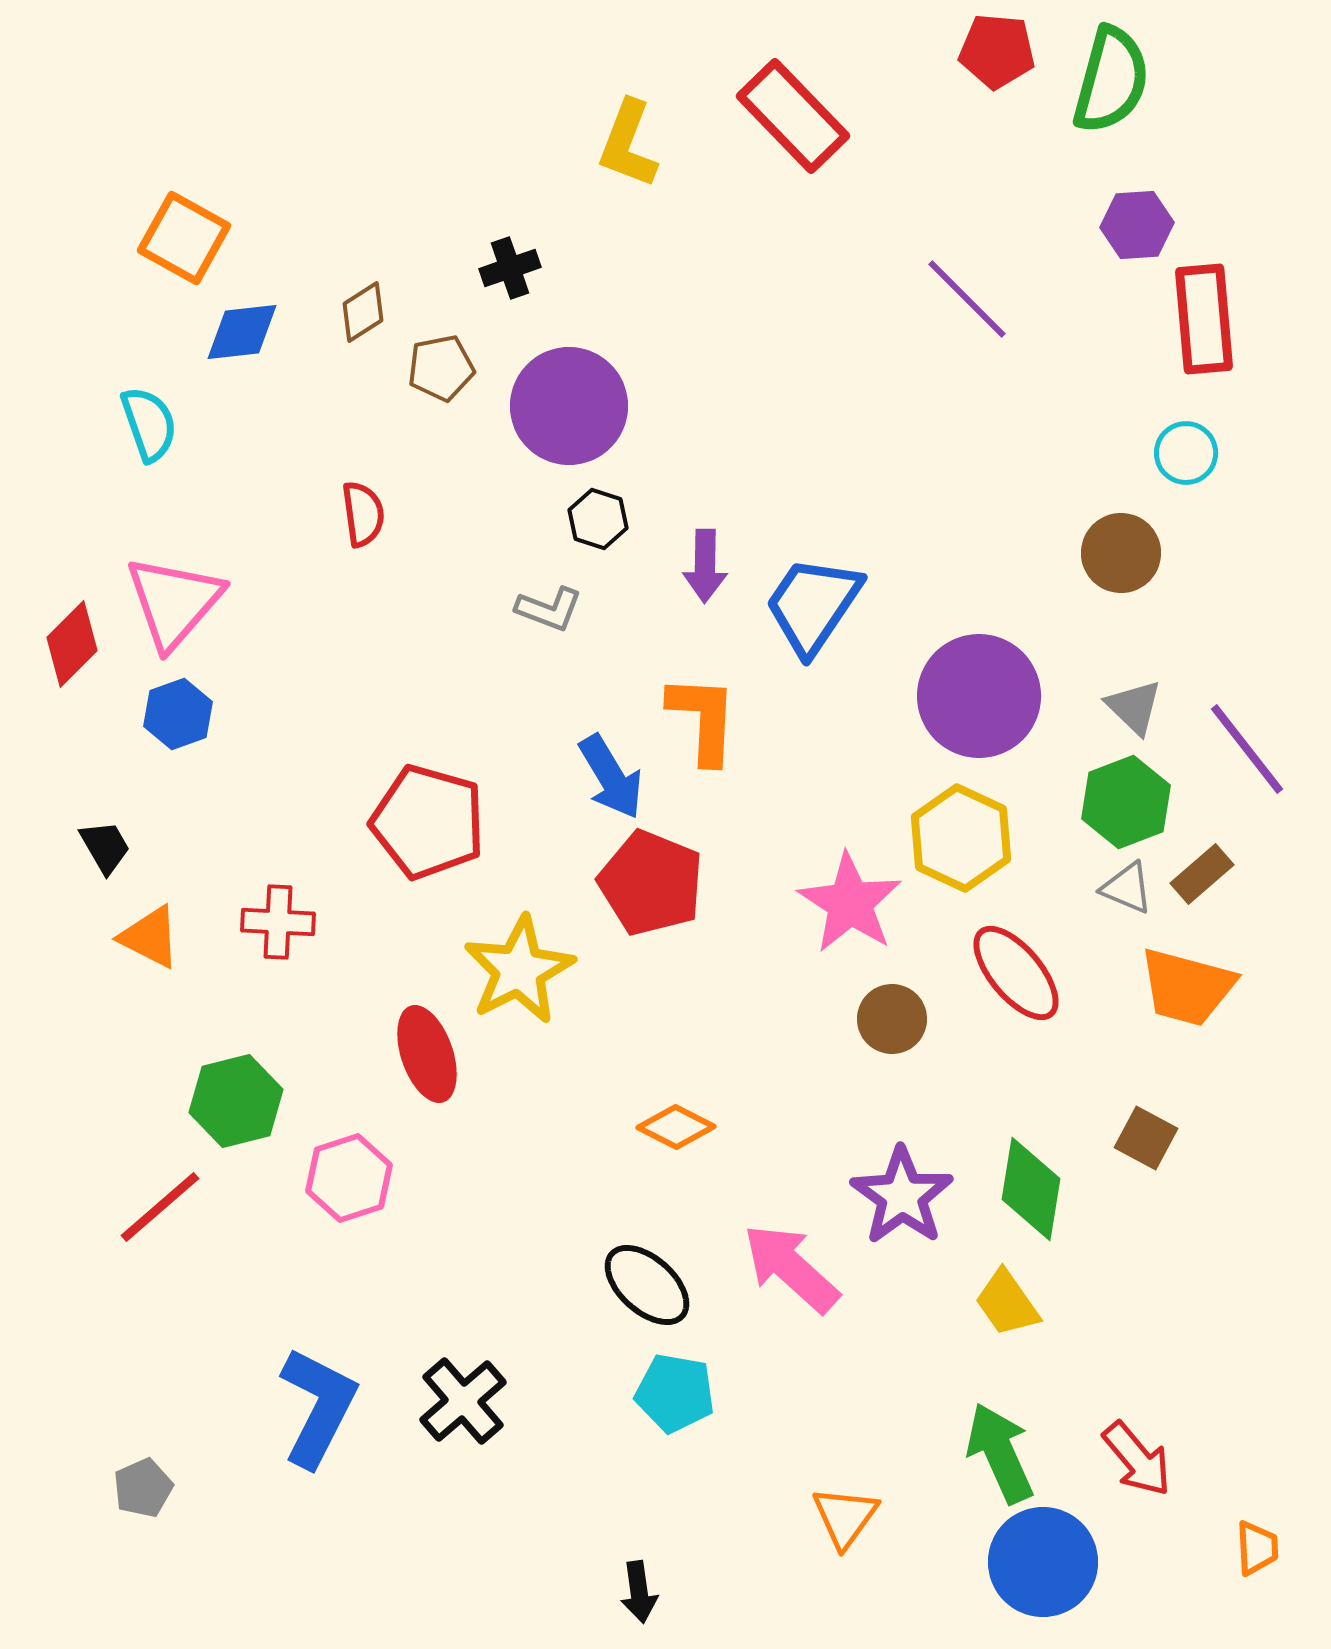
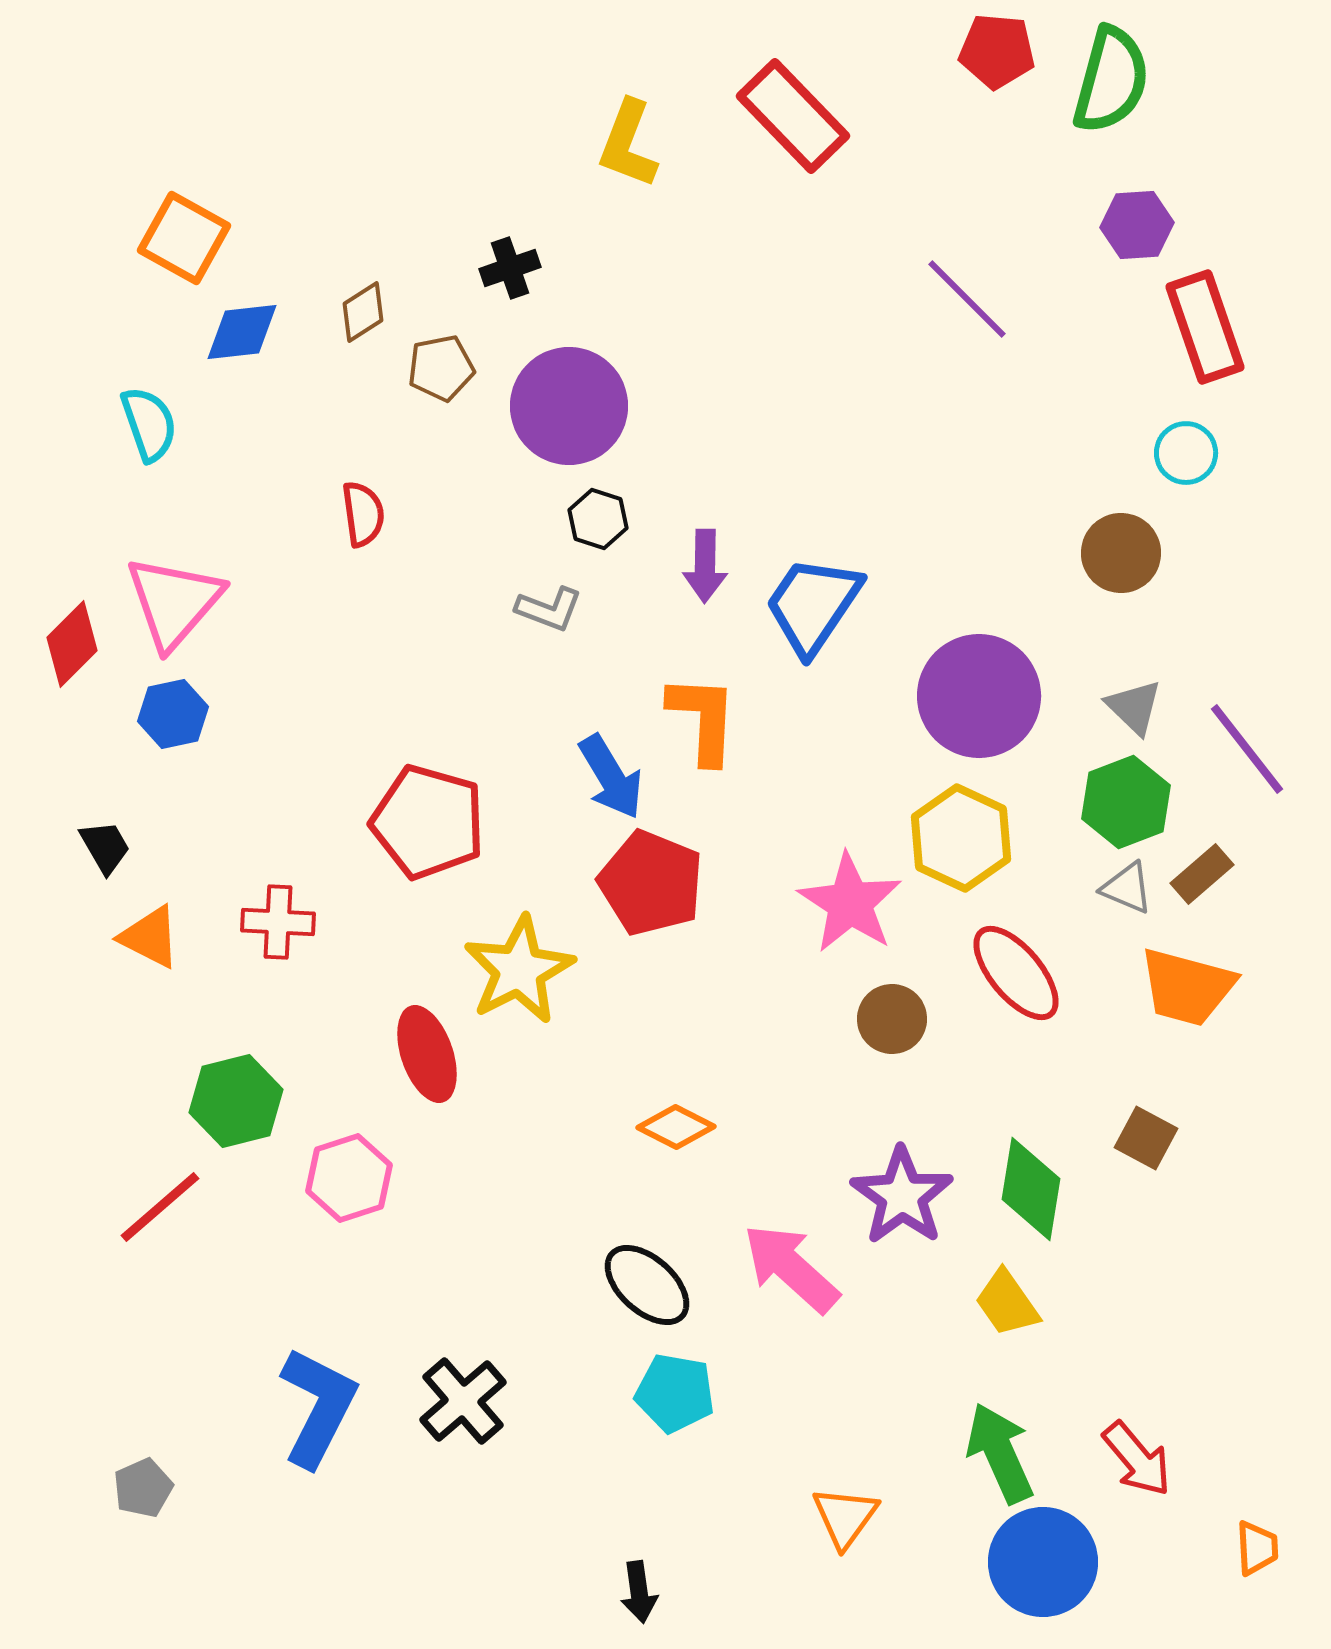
red rectangle at (1204, 319): moved 1 px right, 8 px down; rotated 14 degrees counterclockwise
blue hexagon at (178, 714): moved 5 px left; rotated 8 degrees clockwise
